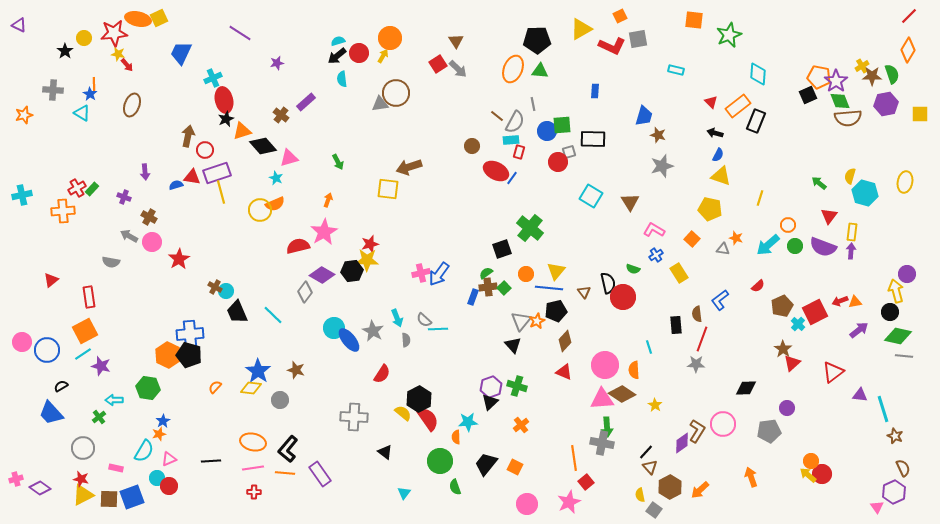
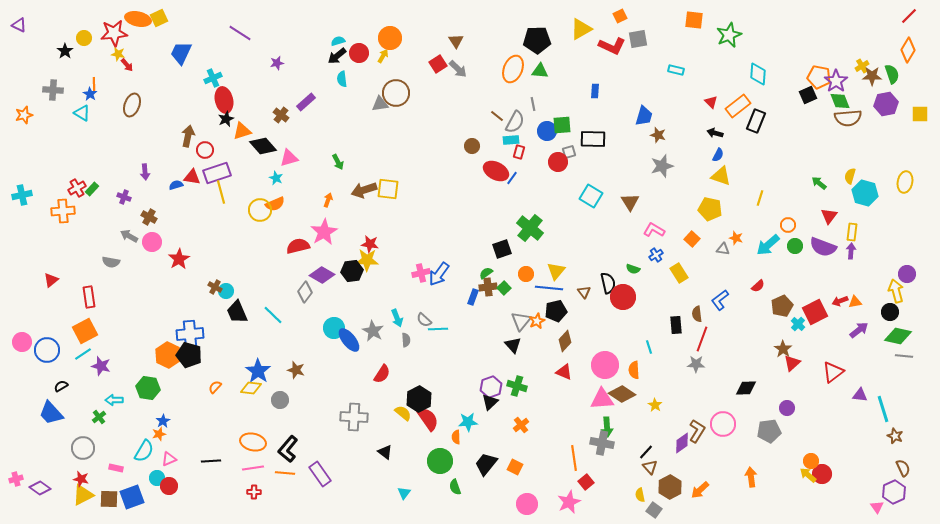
brown arrow at (409, 167): moved 45 px left, 23 px down
red star at (370, 244): rotated 24 degrees clockwise
orange arrow at (751, 477): rotated 12 degrees clockwise
